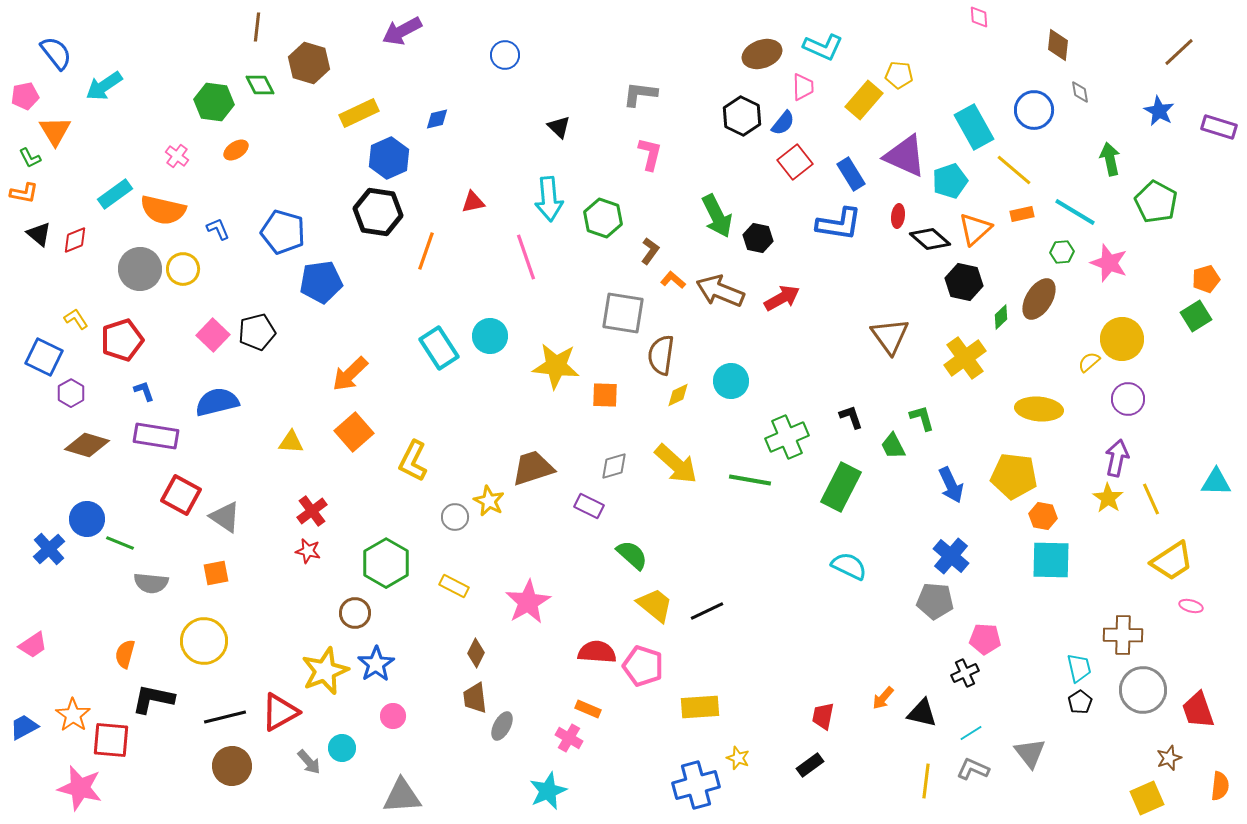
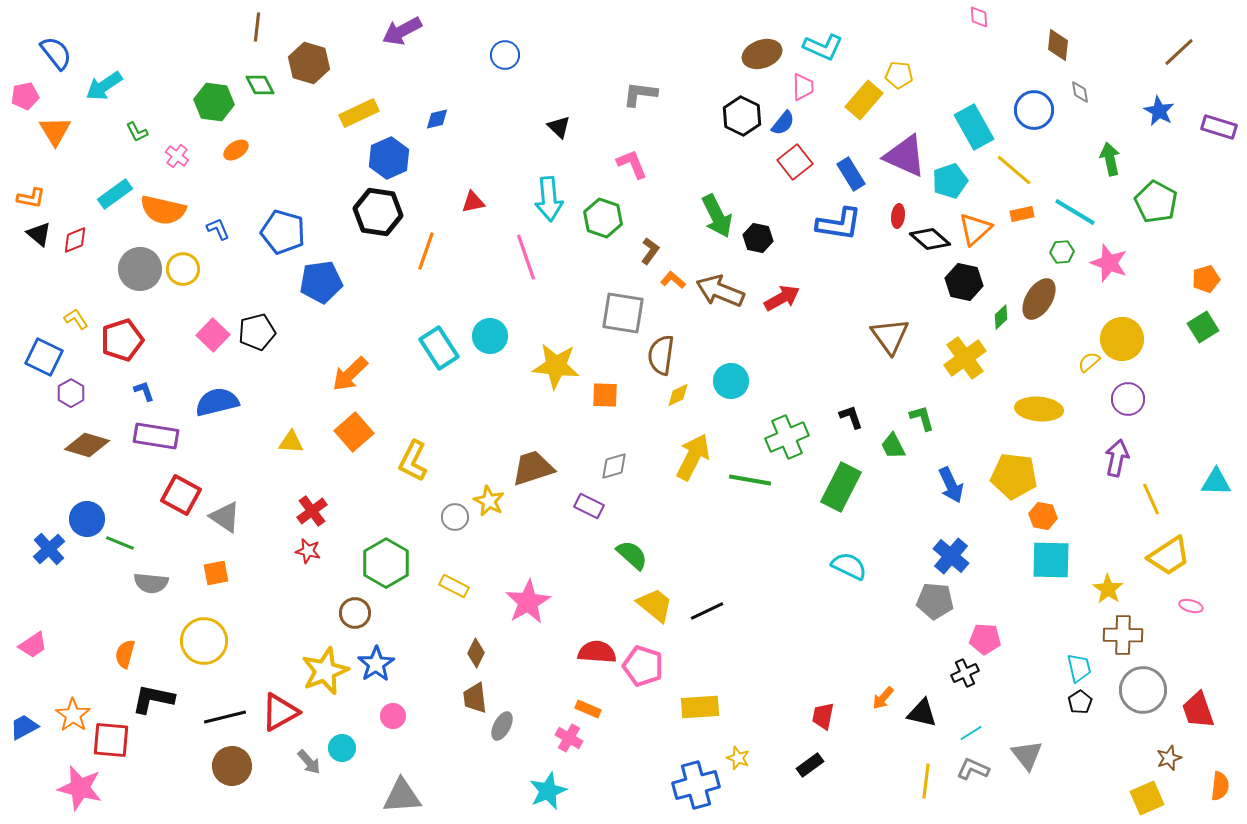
pink L-shape at (650, 154): moved 18 px left, 10 px down; rotated 36 degrees counterclockwise
green L-shape at (30, 158): moved 107 px right, 26 px up
orange L-shape at (24, 193): moved 7 px right, 5 px down
green square at (1196, 316): moved 7 px right, 11 px down
yellow arrow at (676, 464): moved 17 px right, 7 px up; rotated 105 degrees counterclockwise
yellow star at (1108, 498): moved 91 px down
yellow trapezoid at (1172, 561): moved 3 px left, 5 px up
gray triangle at (1030, 753): moved 3 px left, 2 px down
